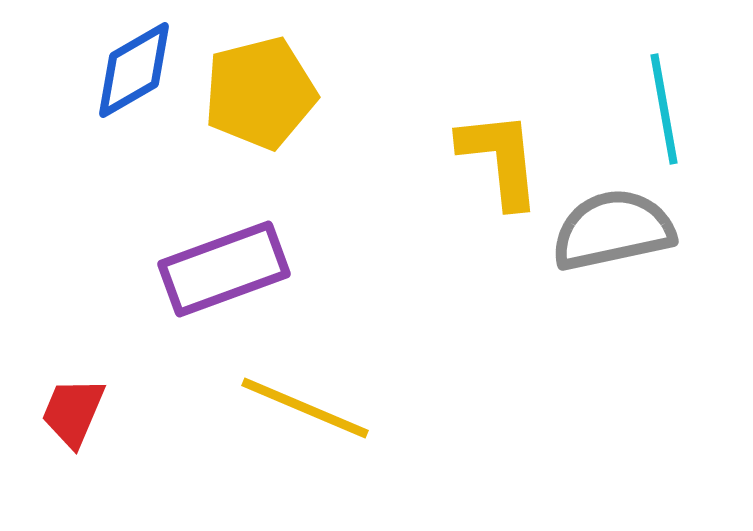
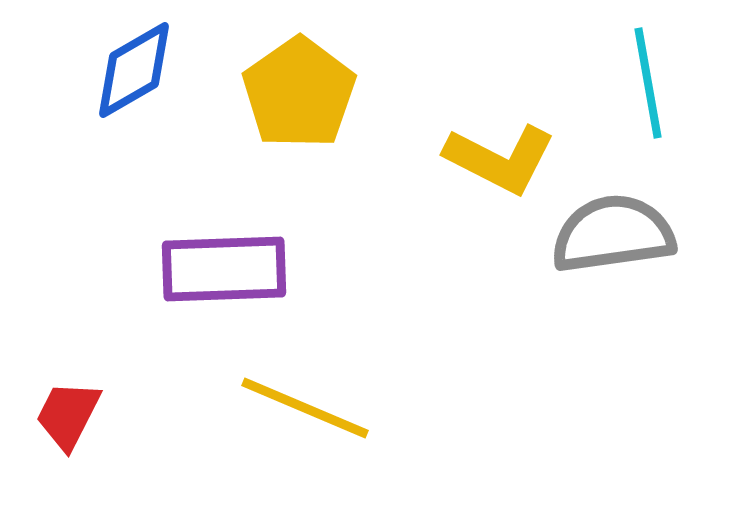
yellow pentagon: moved 39 px right; rotated 21 degrees counterclockwise
cyan line: moved 16 px left, 26 px up
yellow L-shape: rotated 123 degrees clockwise
gray semicircle: moved 4 px down; rotated 4 degrees clockwise
purple rectangle: rotated 18 degrees clockwise
red trapezoid: moved 5 px left, 3 px down; rotated 4 degrees clockwise
